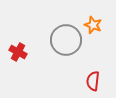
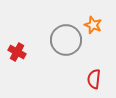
red cross: moved 1 px left
red semicircle: moved 1 px right, 2 px up
